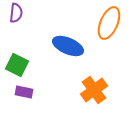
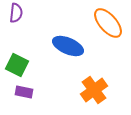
orange ellipse: moved 1 px left; rotated 64 degrees counterclockwise
